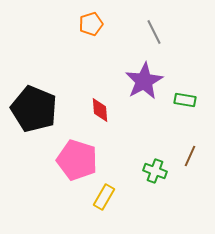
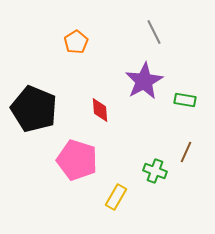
orange pentagon: moved 15 px left, 18 px down; rotated 15 degrees counterclockwise
brown line: moved 4 px left, 4 px up
yellow rectangle: moved 12 px right
